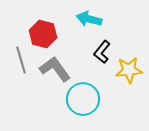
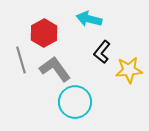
red hexagon: moved 1 px right, 1 px up; rotated 16 degrees clockwise
cyan circle: moved 8 px left, 3 px down
